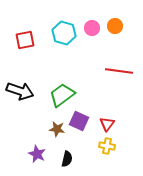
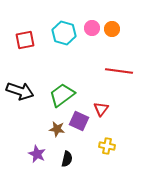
orange circle: moved 3 px left, 3 px down
red triangle: moved 6 px left, 15 px up
